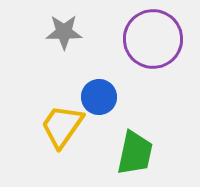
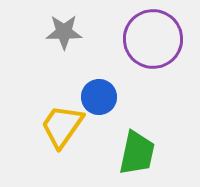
green trapezoid: moved 2 px right
